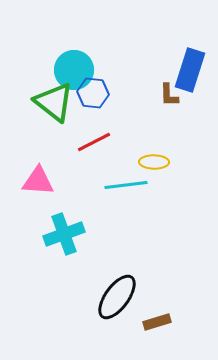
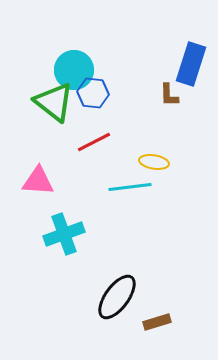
blue rectangle: moved 1 px right, 6 px up
yellow ellipse: rotated 8 degrees clockwise
cyan line: moved 4 px right, 2 px down
